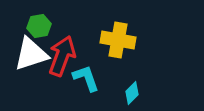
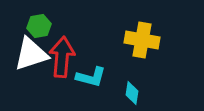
yellow cross: moved 24 px right
red arrow: moved 1 px down; rotated 15 degrees counterclockwise
cyan L-shape: moved 5 px right, 1 px up; rotated 124 degrees clockwise
cyan diamond: rotated 35 degrees counterclockwise
